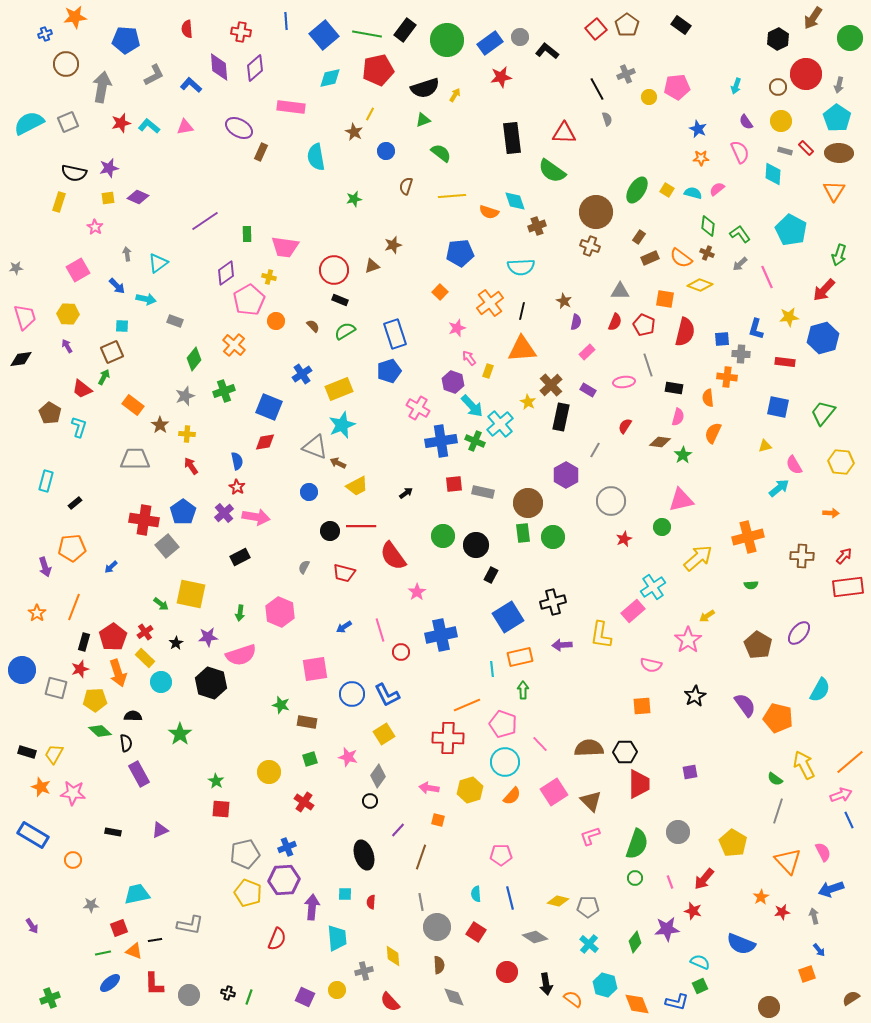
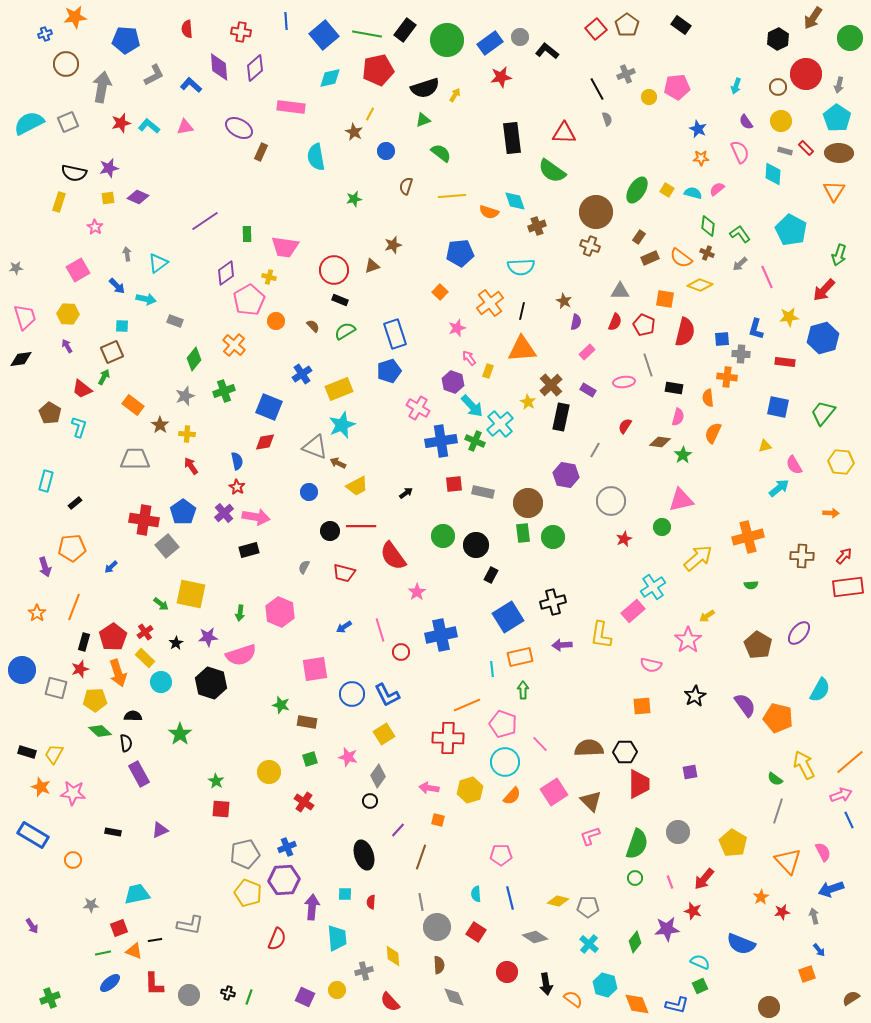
purple hexagon at (566, 475): rotated 20 degrees counterclockwise
black rectangle at (240, 557): moved 9 px right, 7 px up; rotated 12 degrees clockwise
blue L-shape at (677, 1002): moved 3 px down
